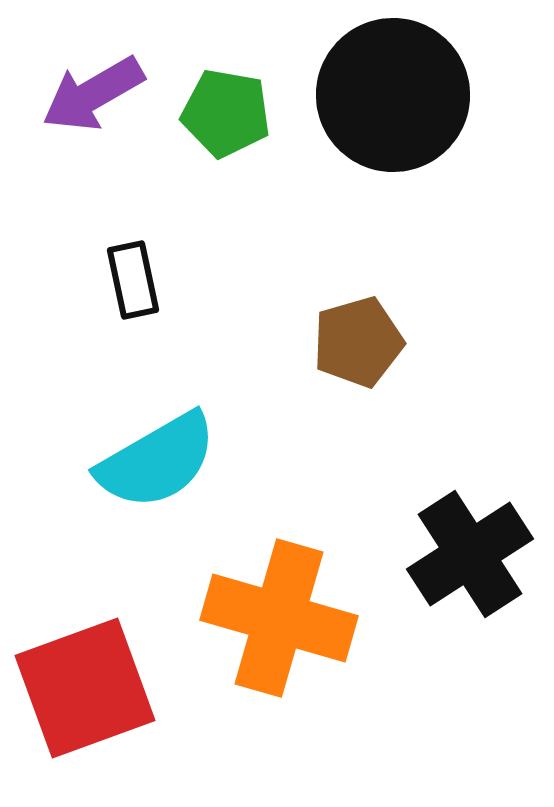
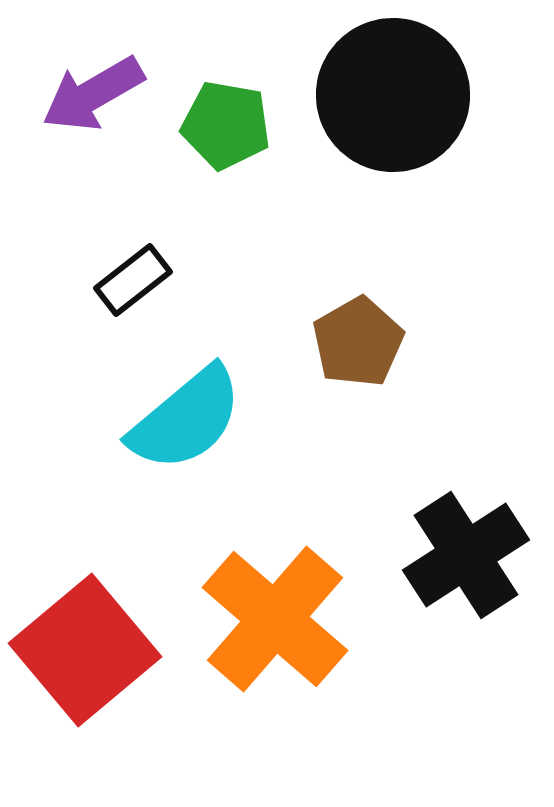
green pentagon: moved 12 px down
black rectangle: rotated 64 degrees clockwise
brown pentagon: rotated 14 degrees counterclockwise
cyan semicircle: moved 29 px right, 42 px up; rotated 10 degrees counterclockwise
black cross: moved 4 px left, 1 px down
orange cross: moved 4 px left, 1 px down; rotated 25 degrees clockwise
red square: moved 38 px up; rotated 20 degrees counterclockwise
